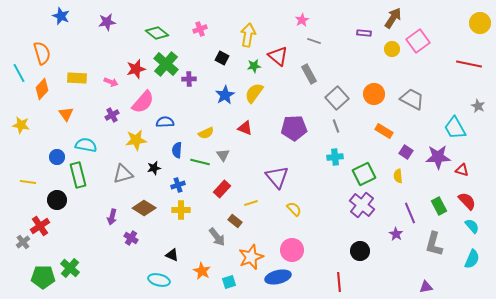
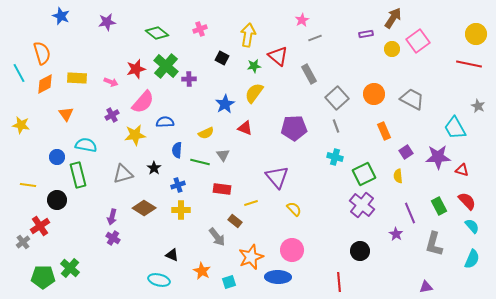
yellow circle at (480, 23): moved 4 px left, 11 px down
purple rectangle at (364, 33): moved 2 px right, 1 px down; rotated 16 degrees counterclockwise
gray line at (314, 41): moved 1 px right, 3 px up; rotated 40 degrees counterclockwise
green cross at (166, 64): moved 2 px down
orange diamond at (42, 89): moved 3 px right, 5 px up; rotated 20 degrees clockwise
blue star at (225, 95): moved 9 px down
orange rectangle at (384, 131): rotated 36 degrees clockwise
yellow star at (136, 140): moved 1 px left, 5 px up
purple square at (406, 152): rotated 24 degrees clockwise
cyan cross at (335, 157): rotated 21 degrees clockwise
black star at (154, 168): rotated 24 degrees counterclockwise
yellow line at (28, 182): moved 3 px down
red rectangle at (222, 189): rotated 54 degrees clockwise
purple cross at (131, 238): moved 18 px left
blue ellipse at (278, 277): rotated 15 degrees clockwise
